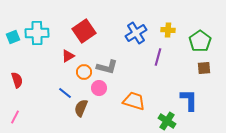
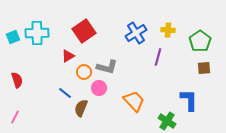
orange trapezoid: rotated 30 degrees clockwise
